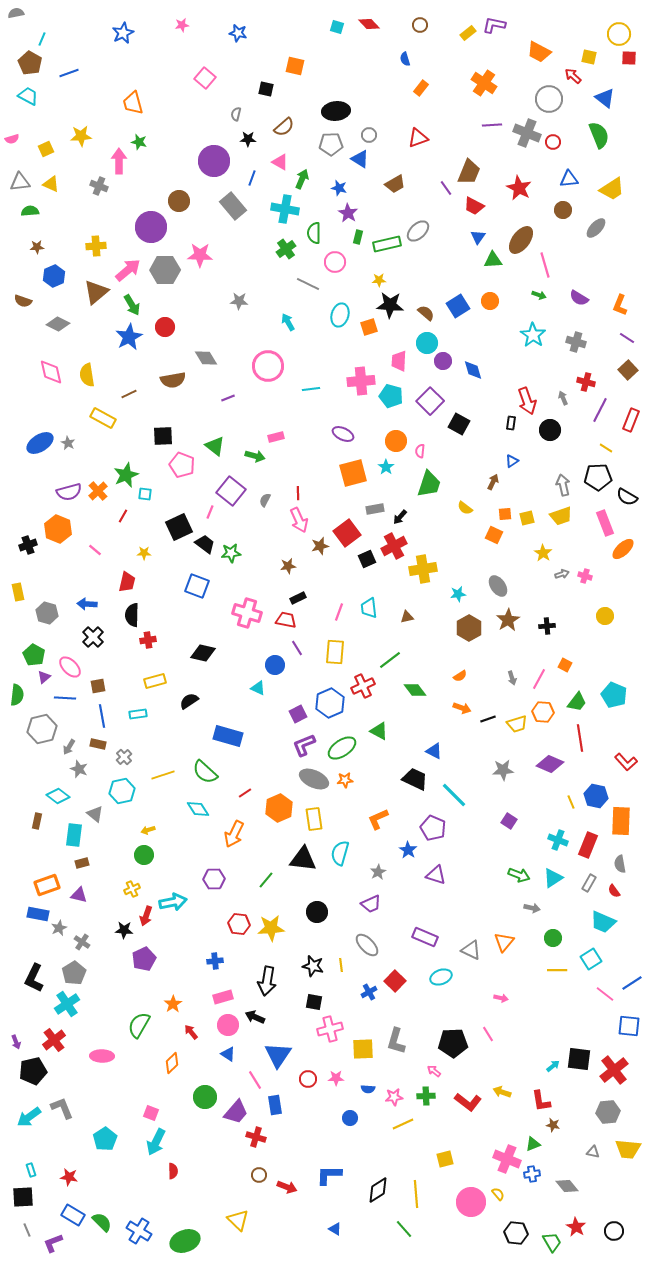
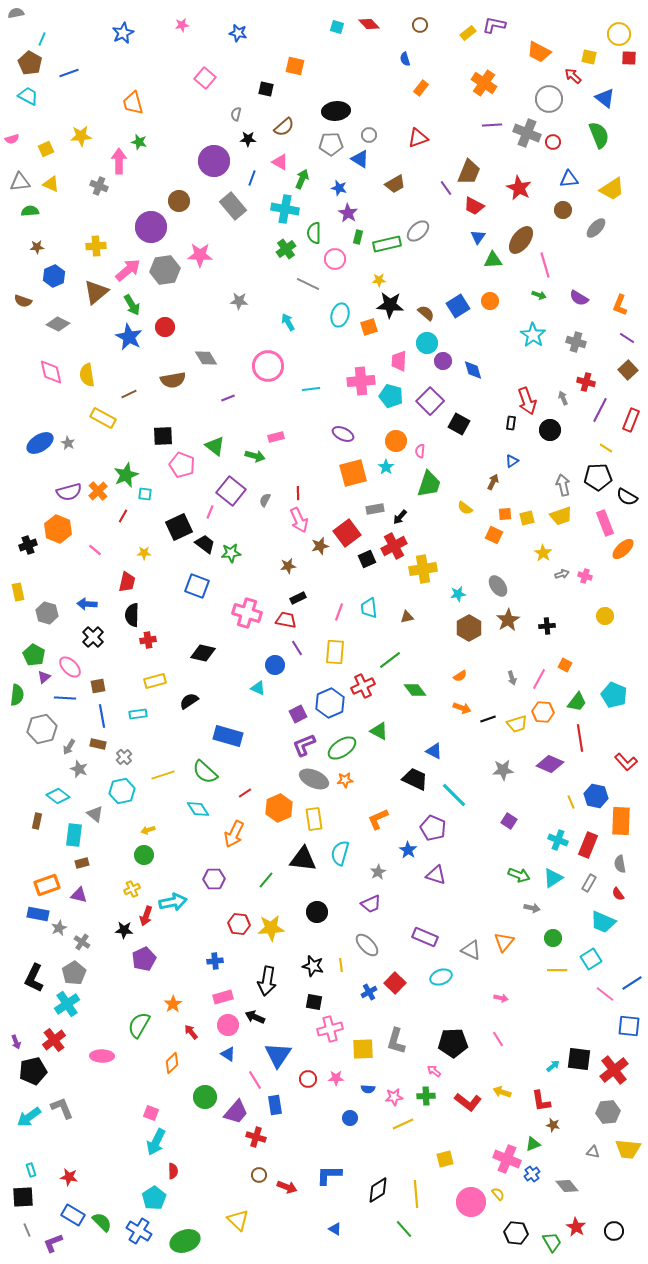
pink circle at (335, 262): moved 3 px up
gray hexagon at (165, 270): rotated 8 degrees counterclockwise
blue star at (129, 337): rotated 16 degrees counterclockwise
red semicircle at (614, 891): moved 4 px right, 3 px down
red square at (395, 981): moved 2 px down
pink line at (488, 1034): moved 10 px right, 5 px down
cyan pentagon at (105, 1139): moved 49 px right, 59 px down
blue cross at (532, 1174): rotated 28 degrees counterclockwise
